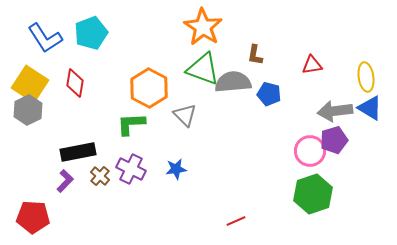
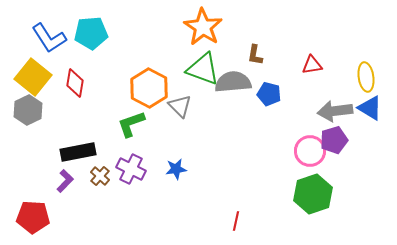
cyan pentagon: rotated 16 degrees clockwise
blue L-shape: moved 4 px right
yellow square: moved 3 px right, 7 px up; rotated 6 degrees clockwise
gray triangle: moved 5 px left, 9 px up
green L-shape: rotated 16 degrees counterclockwise
red line: rotated 54 degrees counterclockwise
